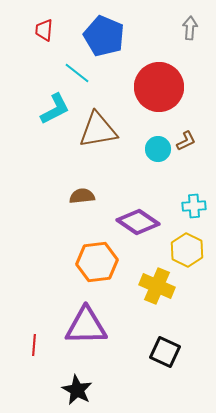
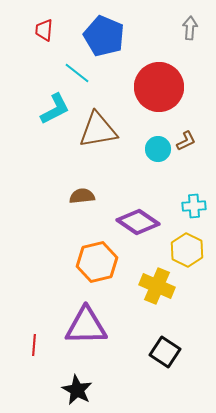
orange hexagon: rotated 6 degrees counterclockwise
black square: rotated 8 degrees clockwise
